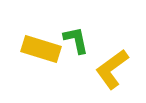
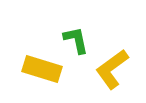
yellow rectangle: moved 1 px right, 20 px down
